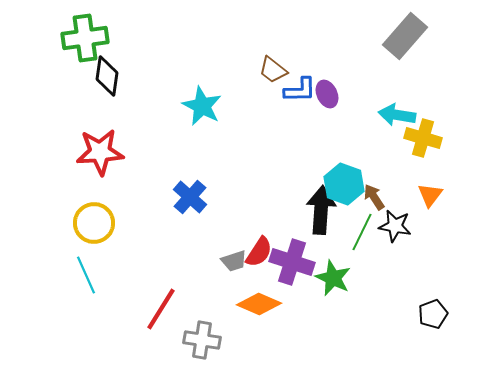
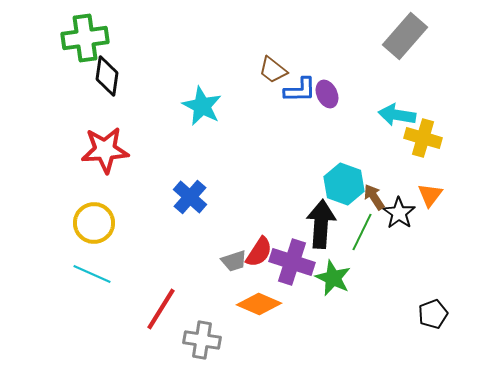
red star: moved 5 px right, 2 px up
black arrow: moved 14 px down
black star: moved 4 px right, 13 px up; rotated 24 degrees clockwise
cyan line: moved 6 px right, 1 px up; rotated 42 degrees counterclockwise
